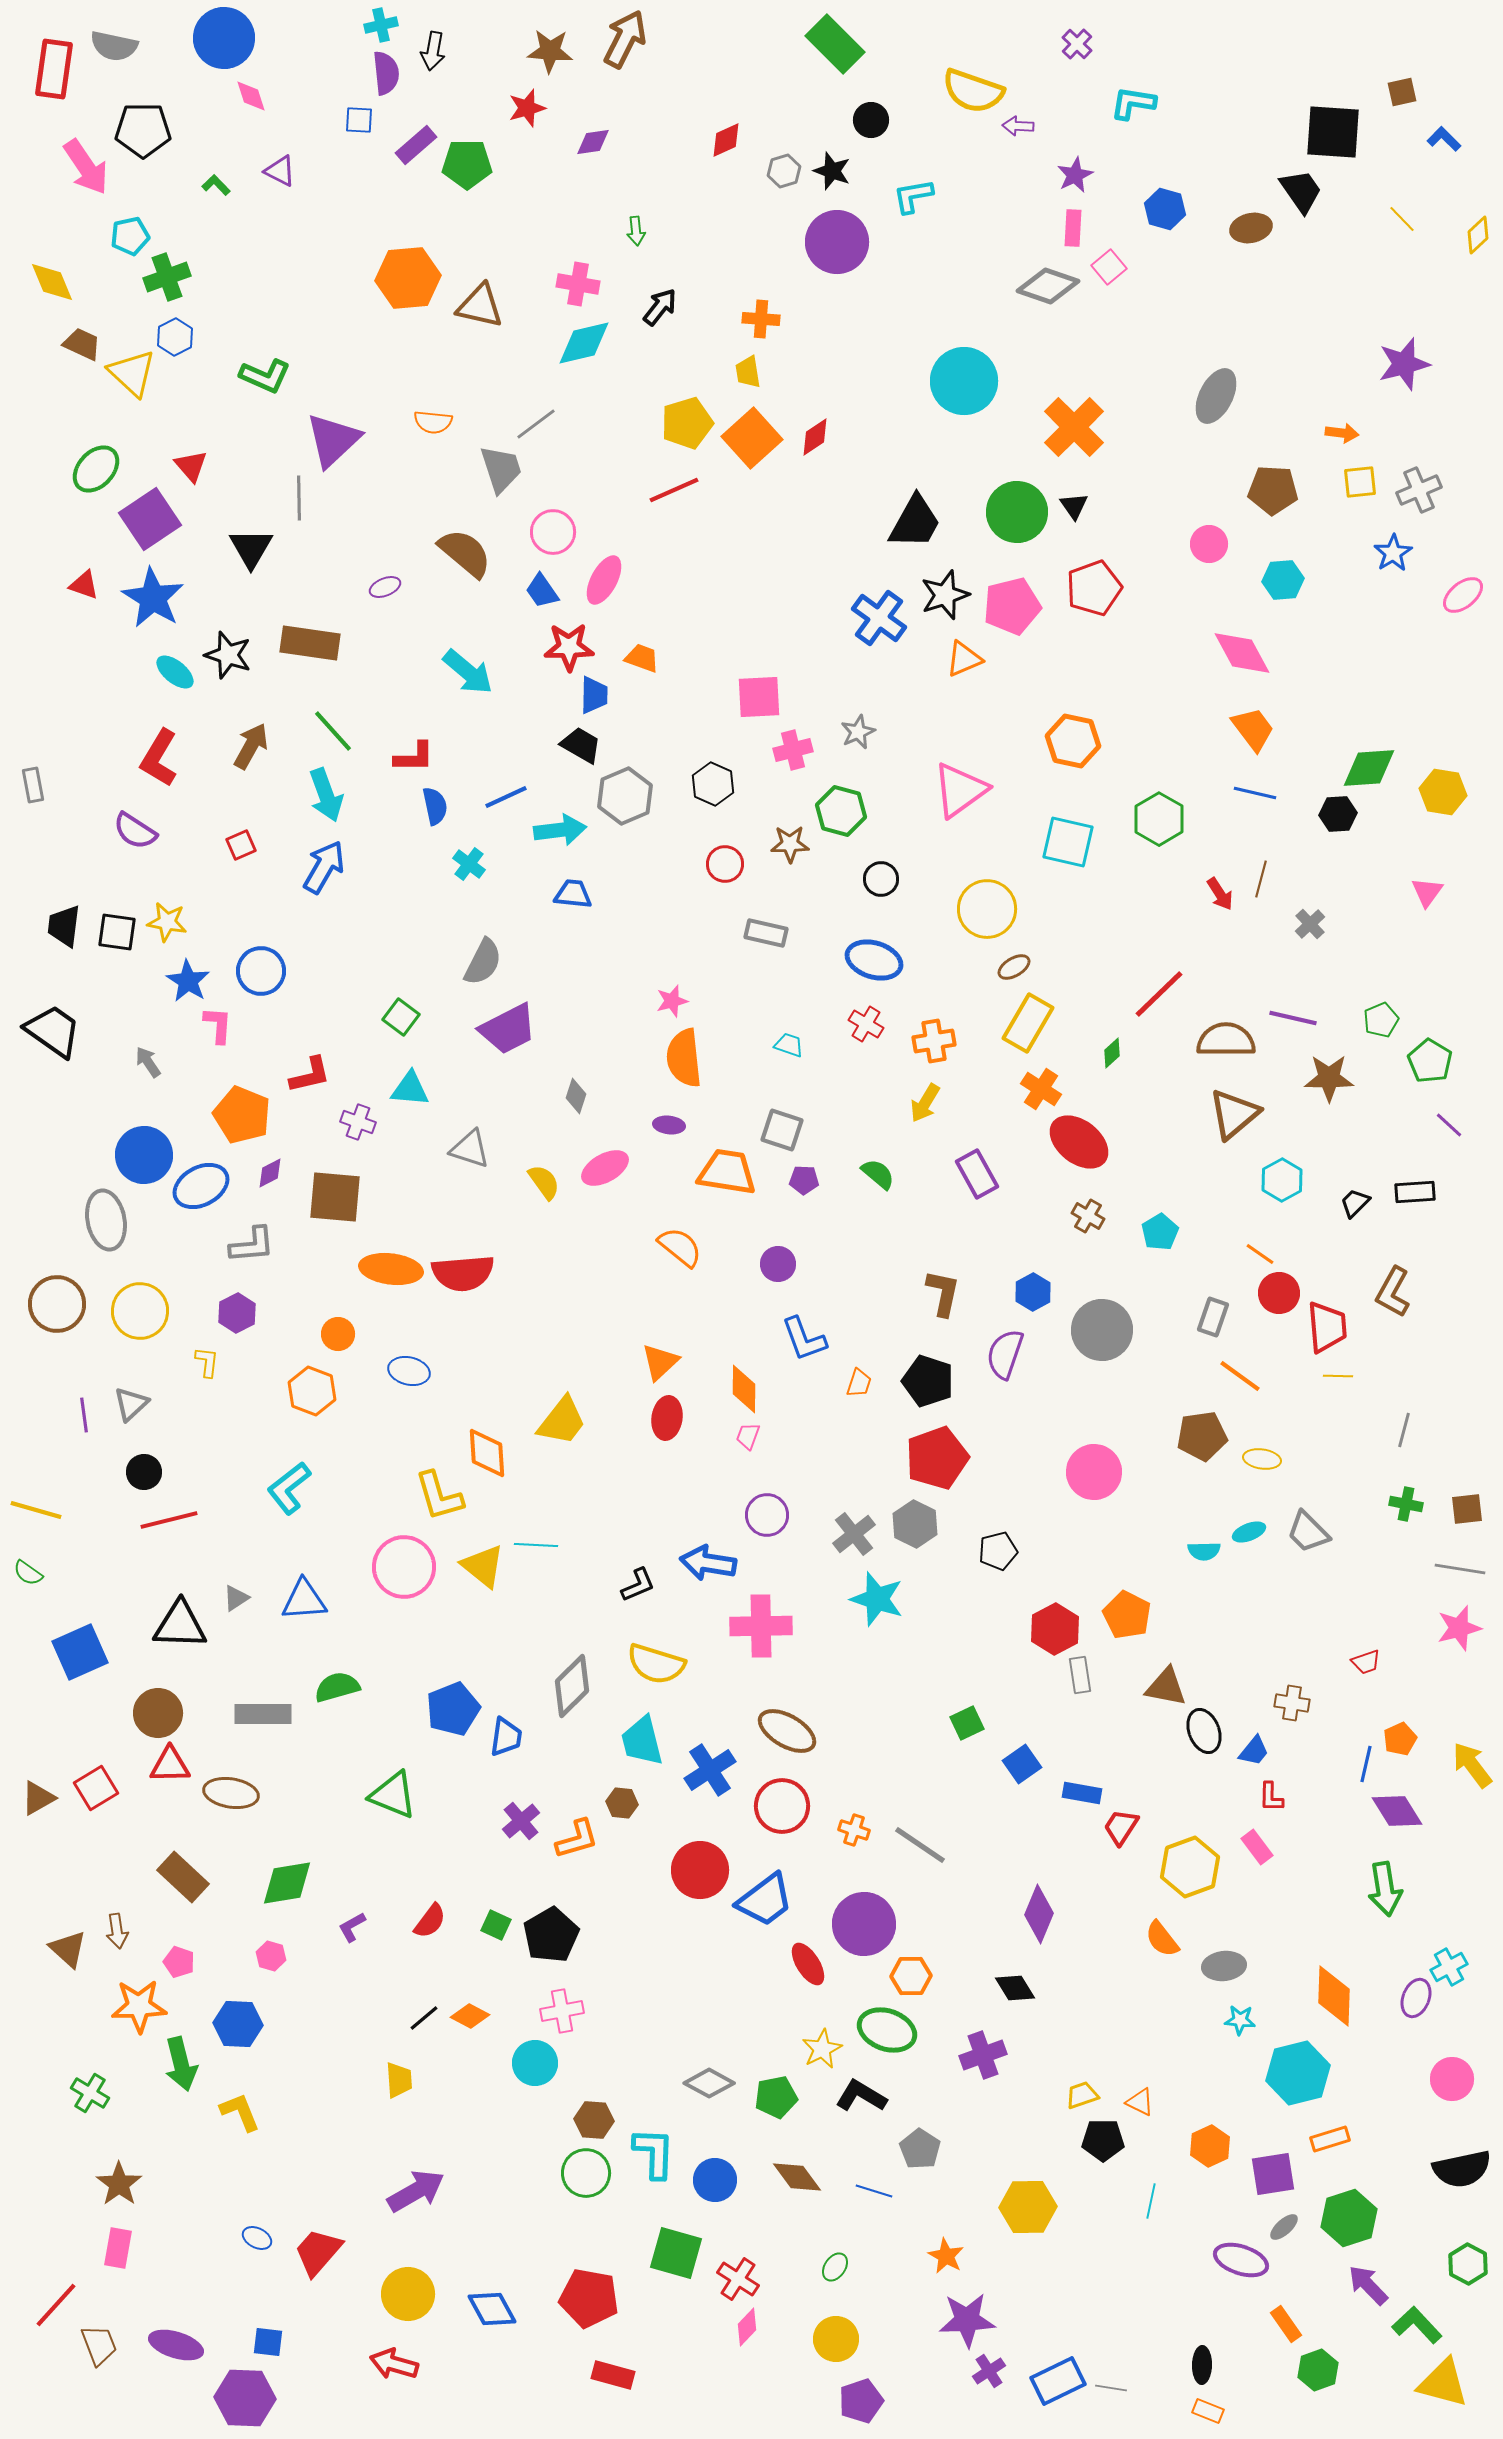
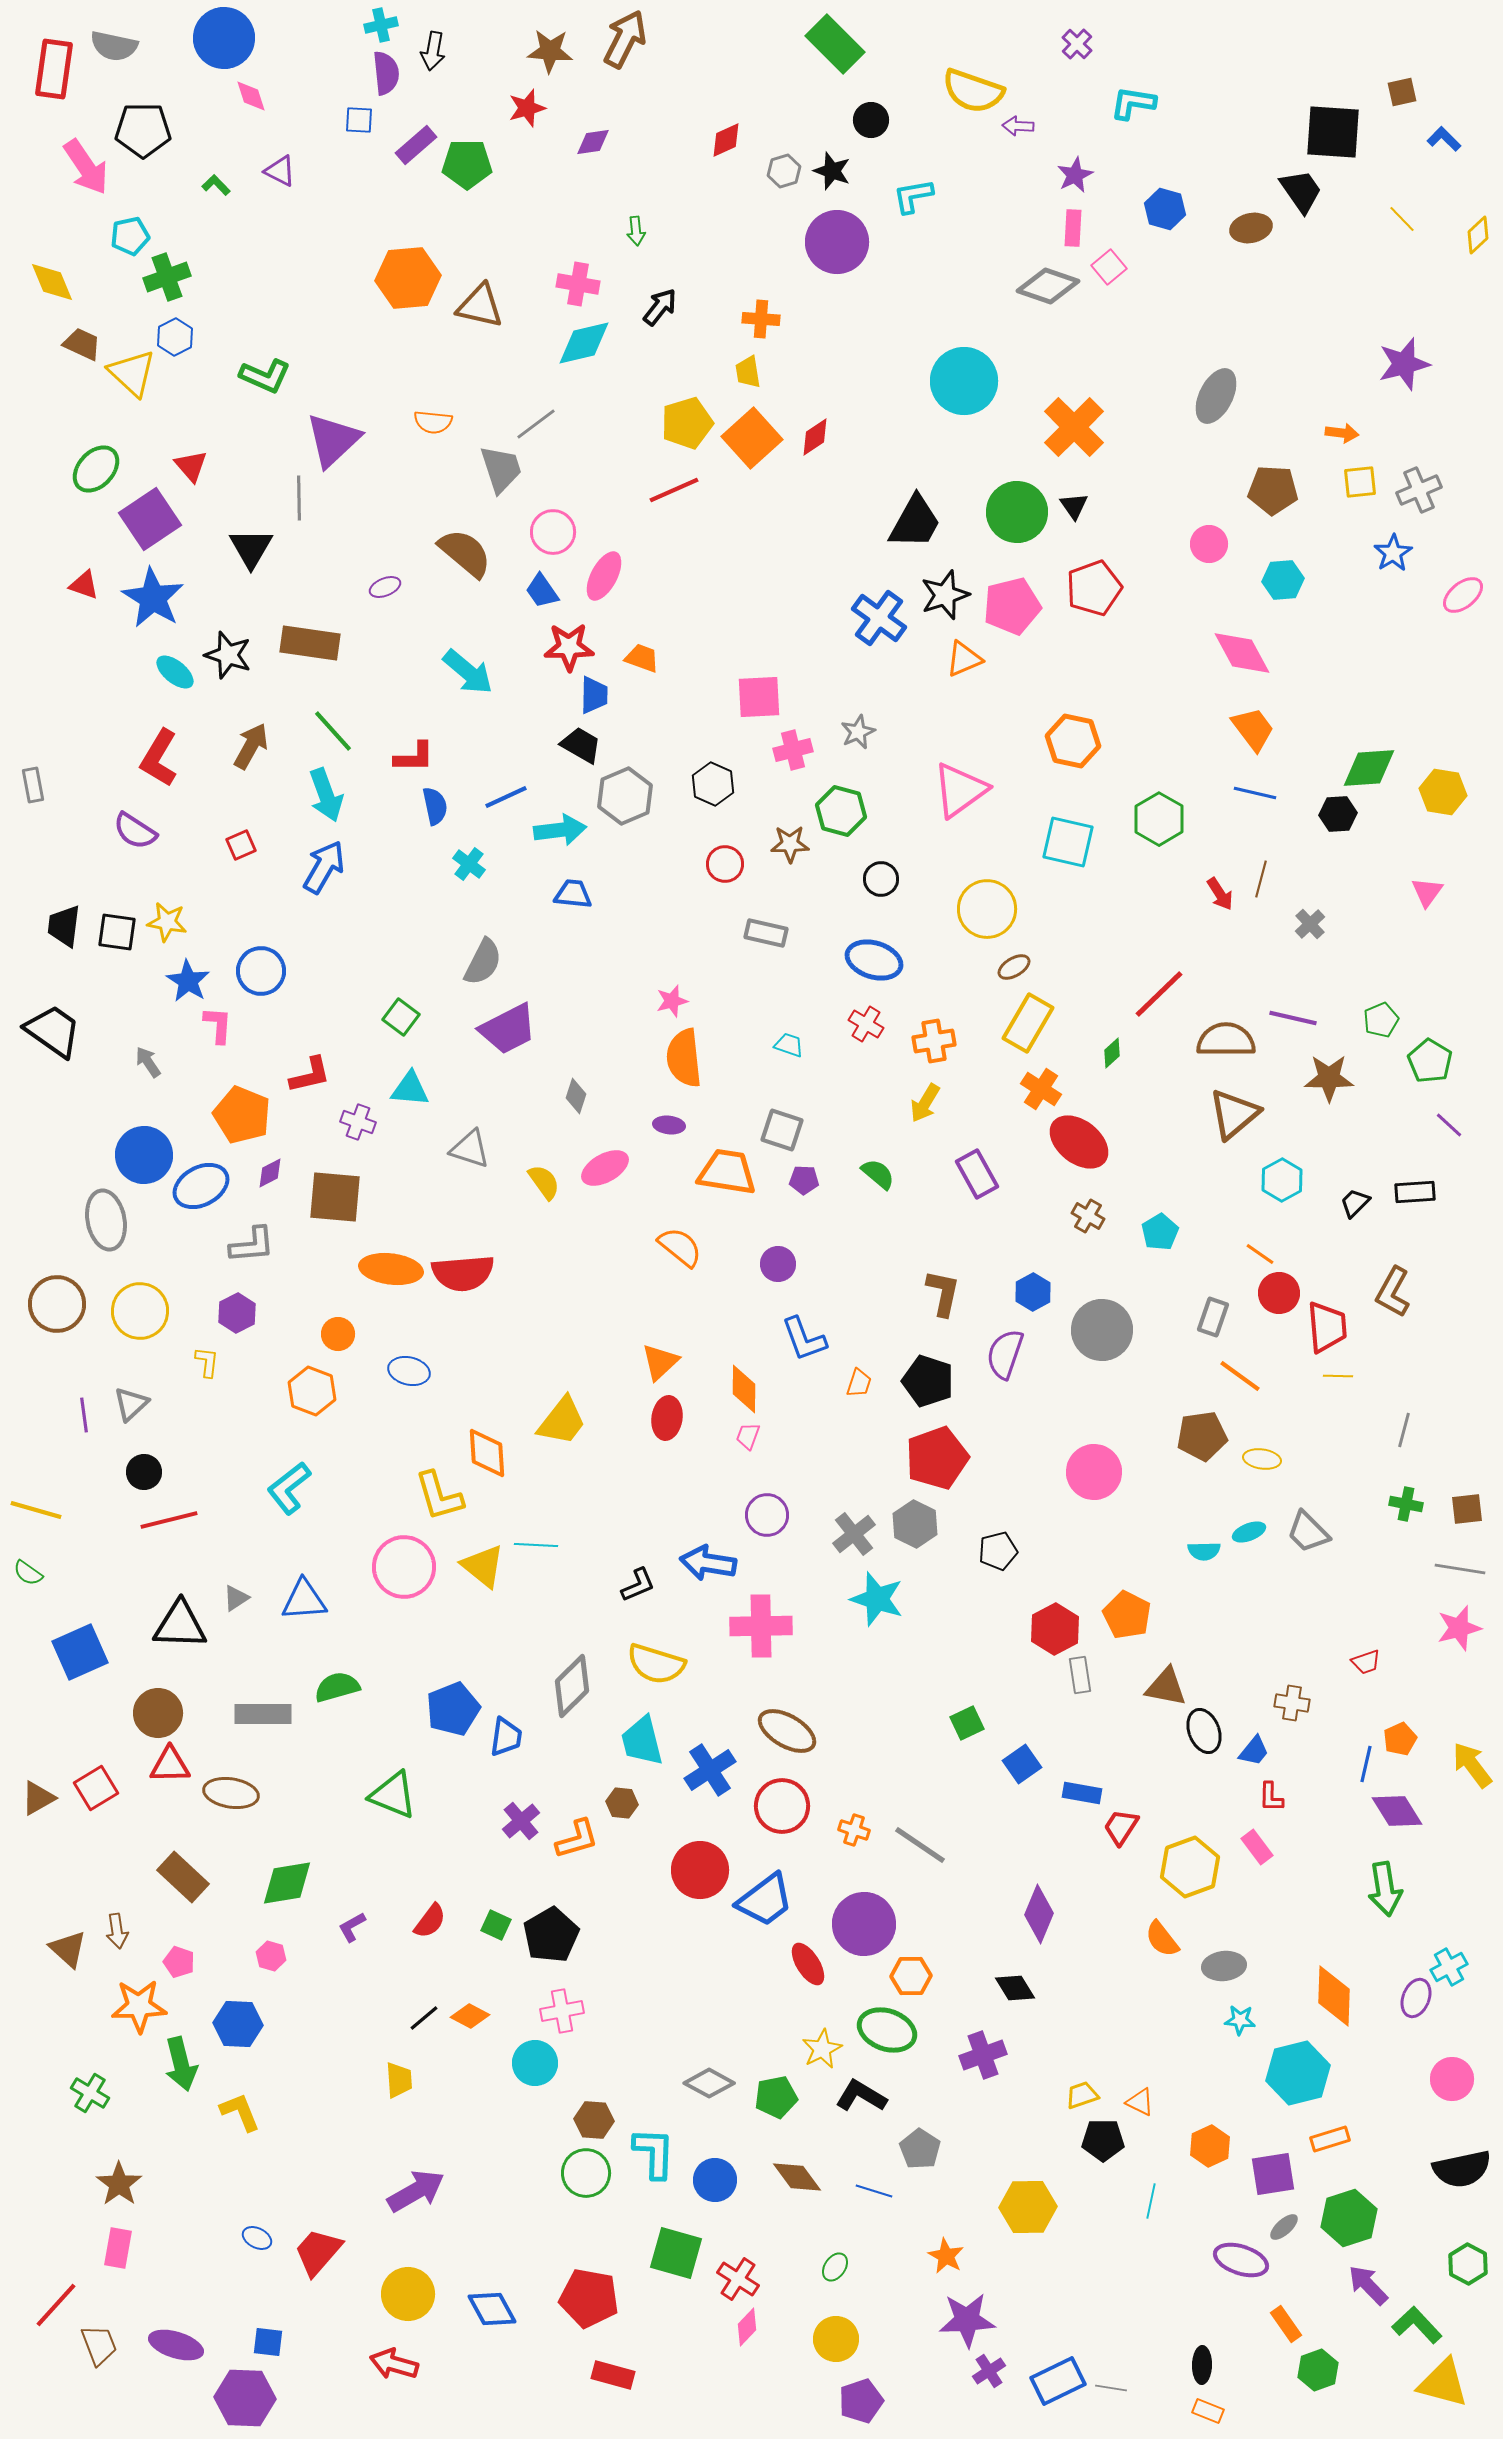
pink ellipse at (604, 580): moved 4 px up
